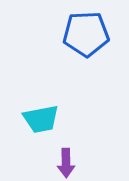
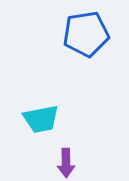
blue pentagon: rotated 6 degrees counterclockwise
